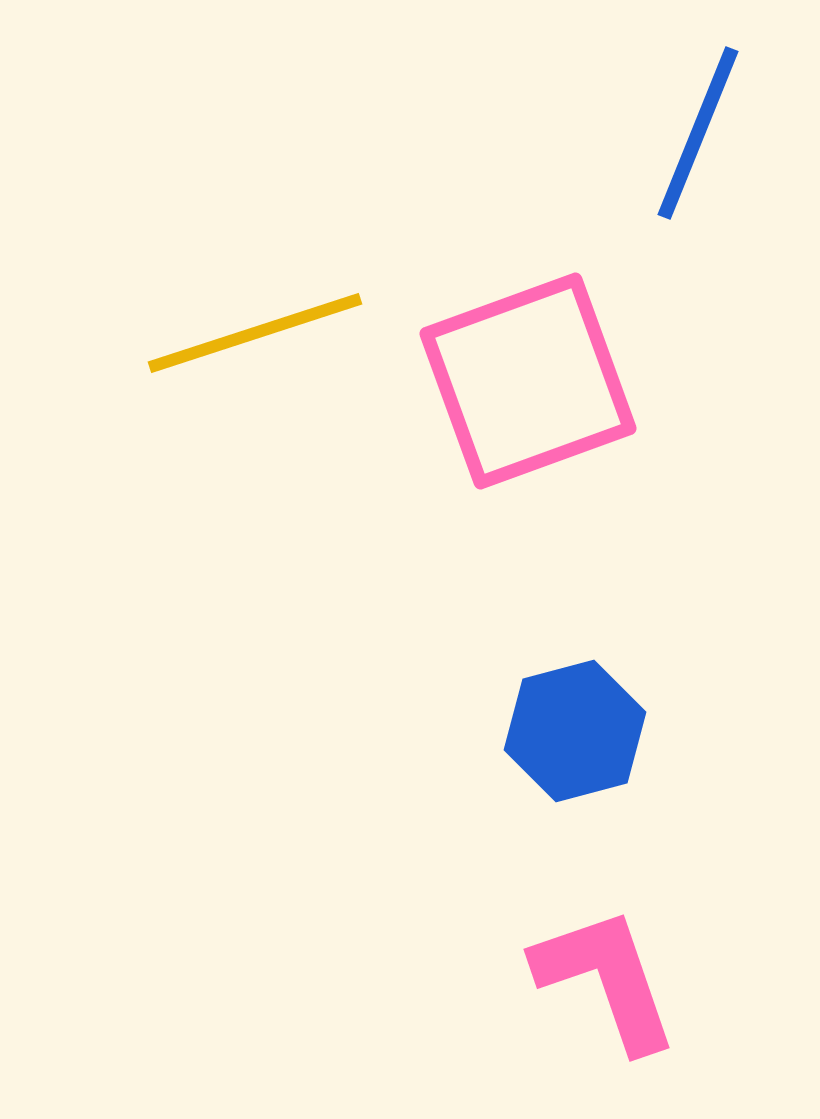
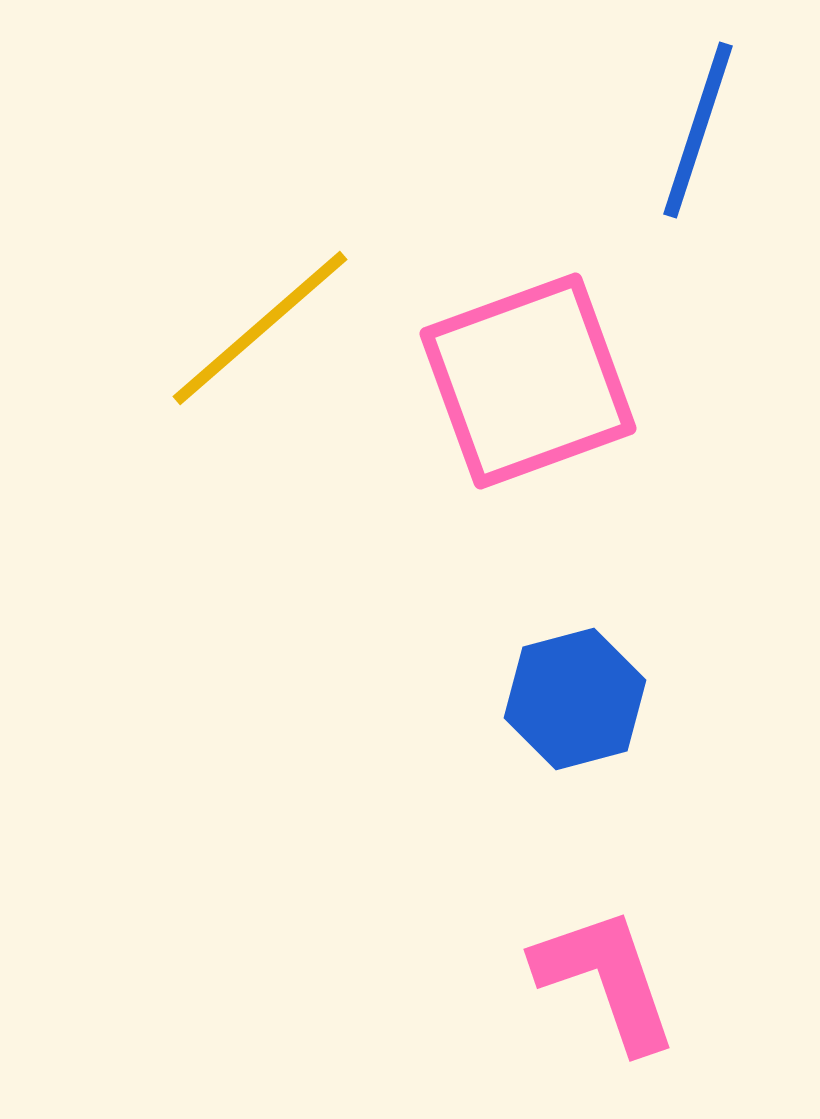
blue line: moved 3 px up; rotated 4 degrees counterclockwise
yellow line: moved 5 px right, 5 px up; rotated 23 degrees counterclockwise
blue hexagon: moved 32 px up
